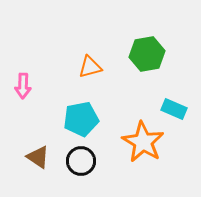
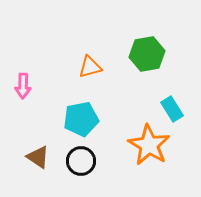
cyan rectangle: moved 2 px left; rotated 35 degrees clockwise
orange star: moved 6 px right, 3 px down
